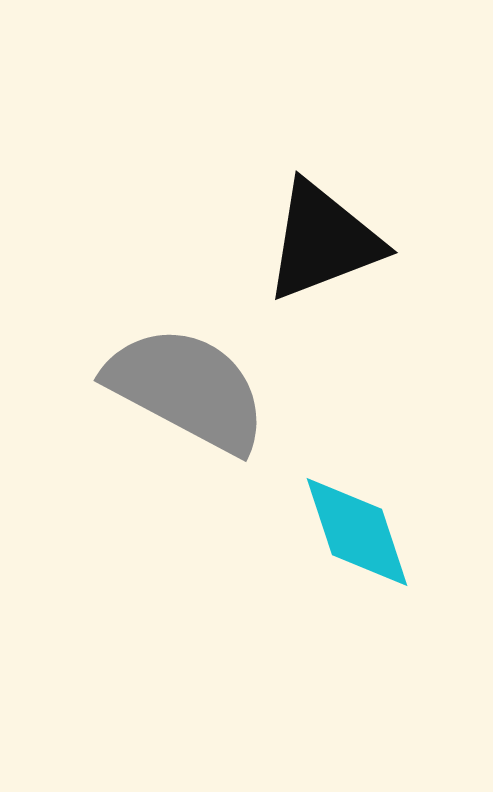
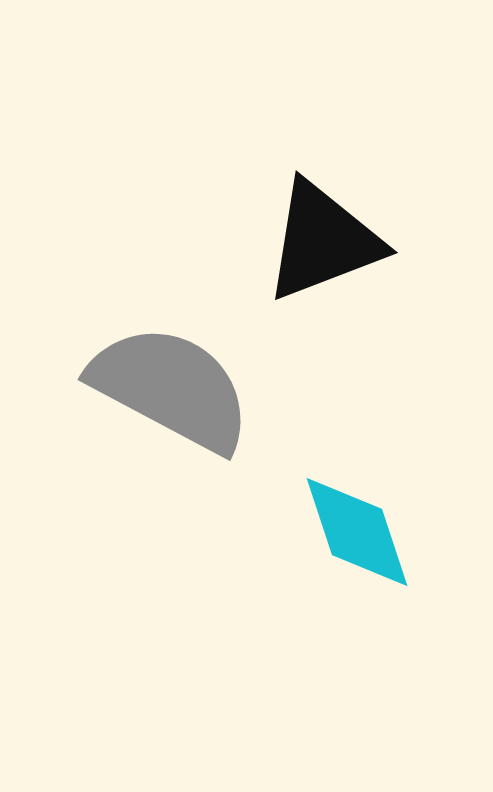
gray semicircle: moved 16 px left, 1 px up
